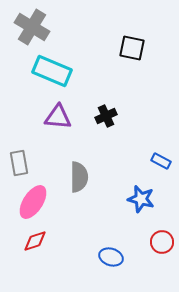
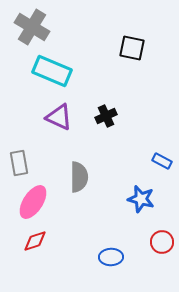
purple triangle: moved 1 px right; rotated 20 degrees clockwise
blue rectangle: moved 1 px right
blue ellipse: rotated 20 degrees counterclockwise
